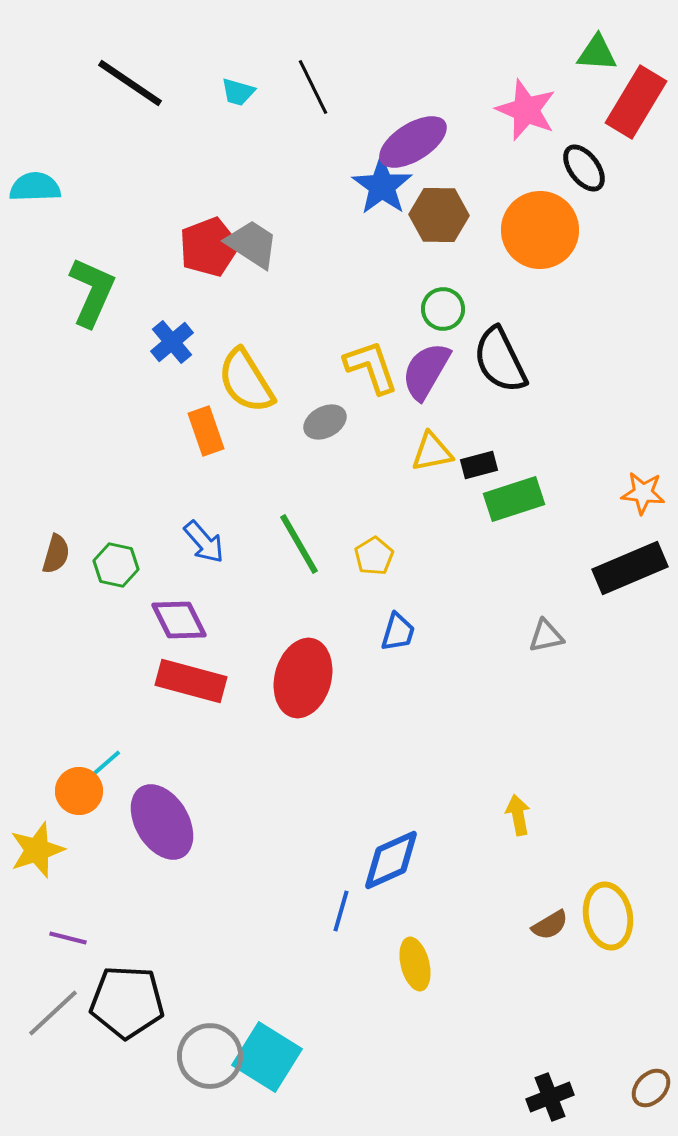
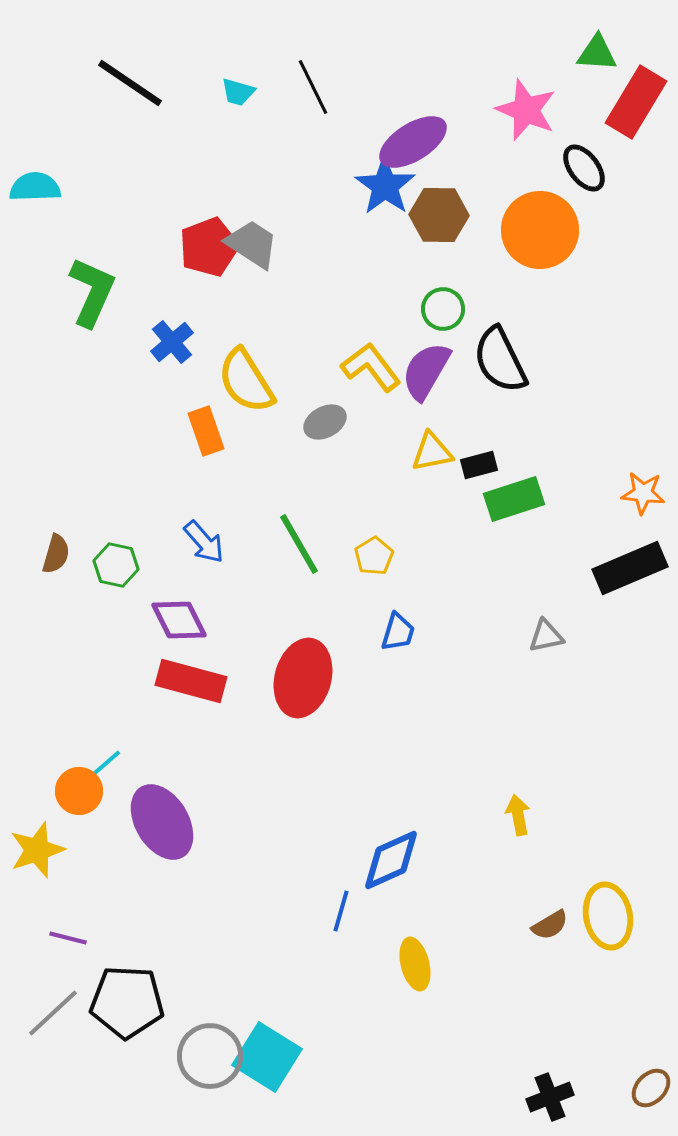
blue star at (382, 186): moved 3 px right
yellow L-shape at (371, 367): rotated 18 degrees counterclockwise
